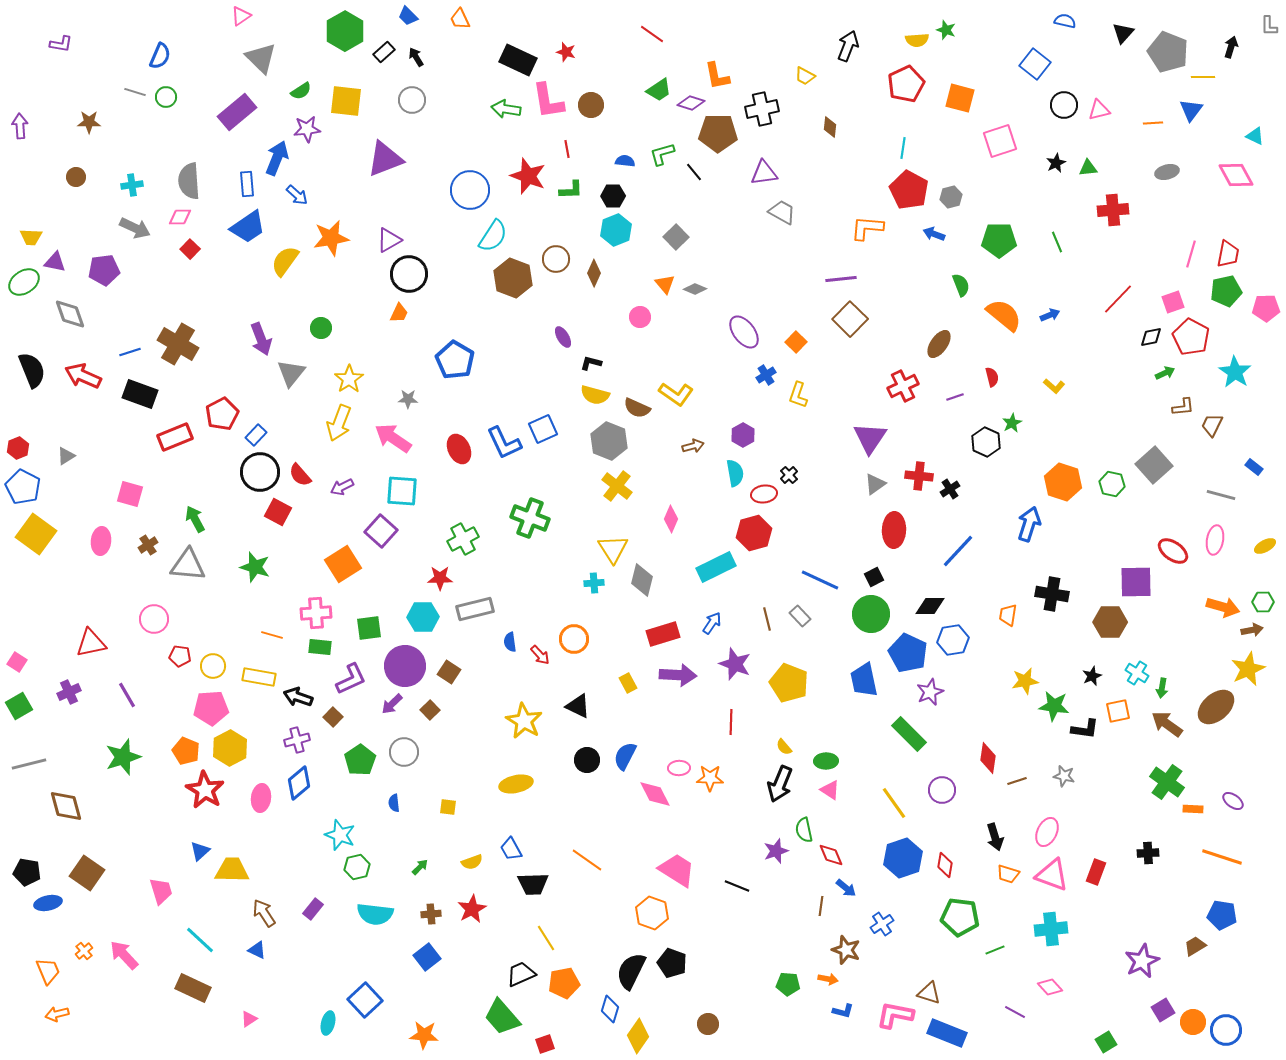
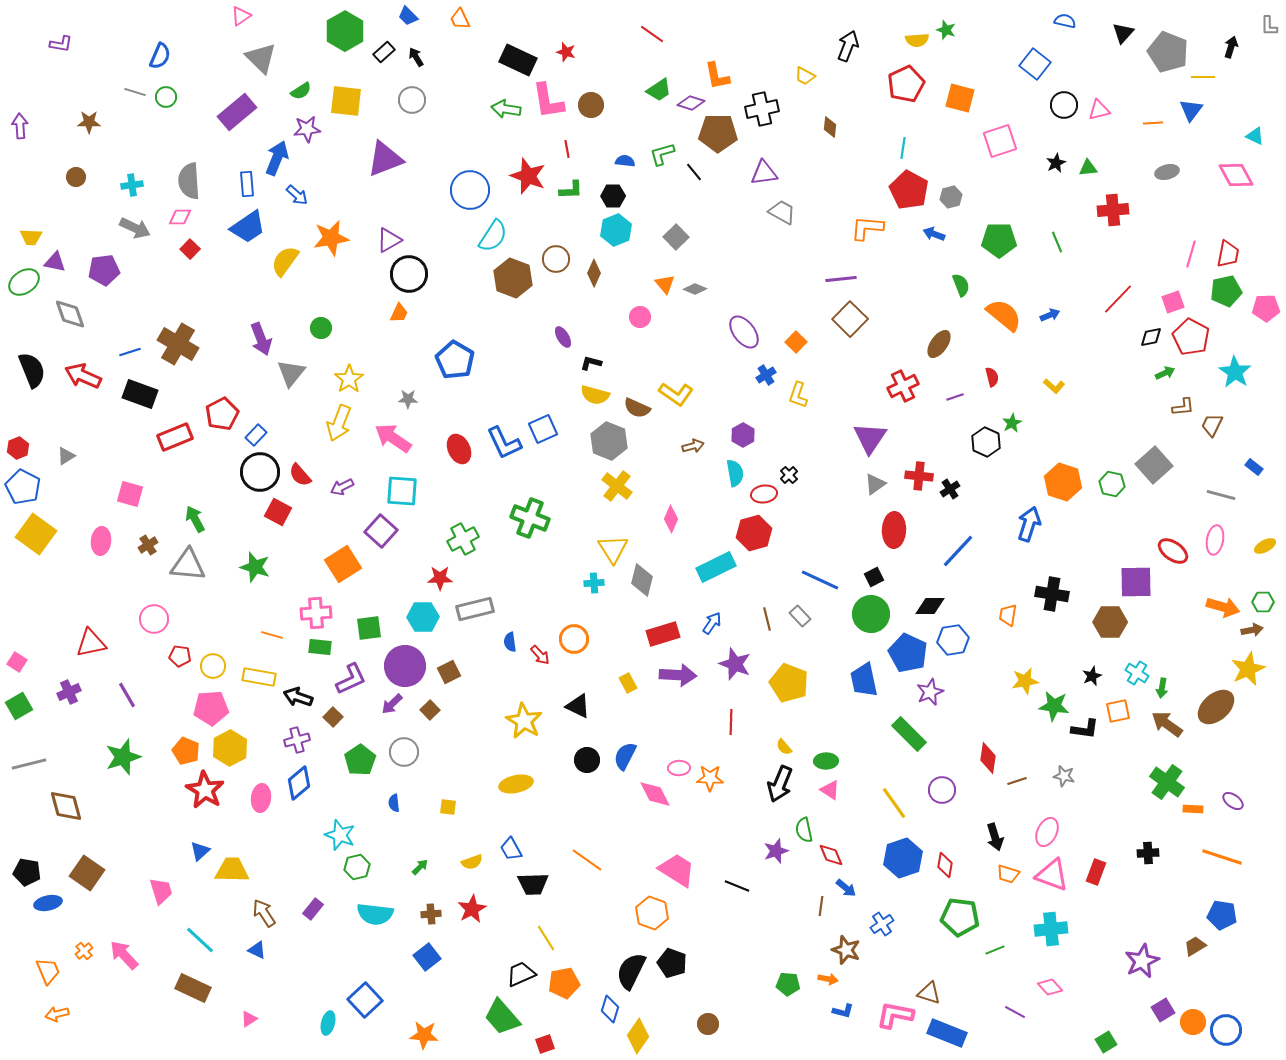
brown square at (449, 672): rotated 30 degrees clockwise
